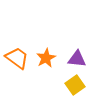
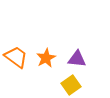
orange trapezoid: moved 1 px left, 1 px up
yellow square: moved 4 px left
